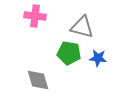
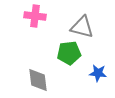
green pentagon: rotated 15 degrees counterclockwise
blue star: moved 15 px down
gray diamond: rotated 10 degrees clockwise
